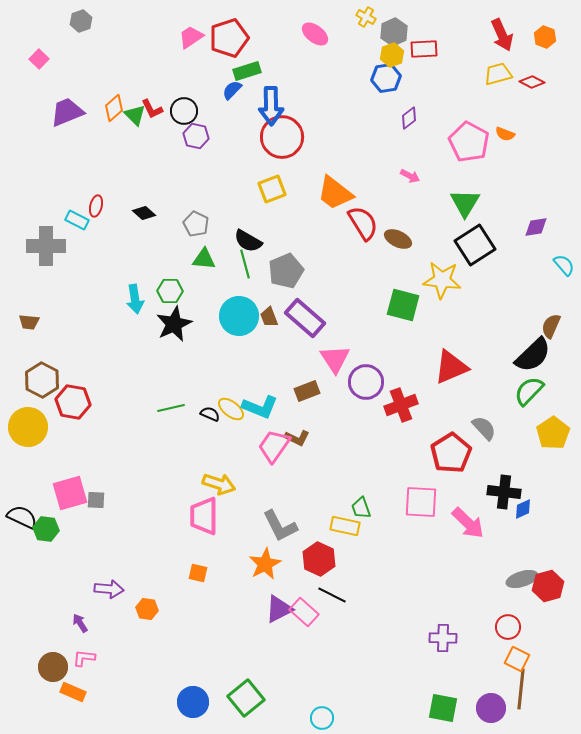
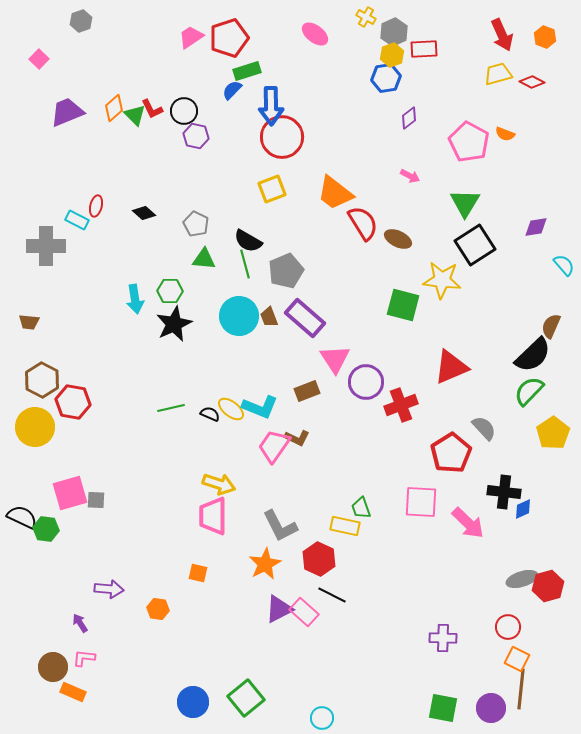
yellow circle at (28, 427): moved 7 px right
pink trapezoid at (204, 516): moved 9 px right
orange hexagon at (147, 609): moved 11 px right
